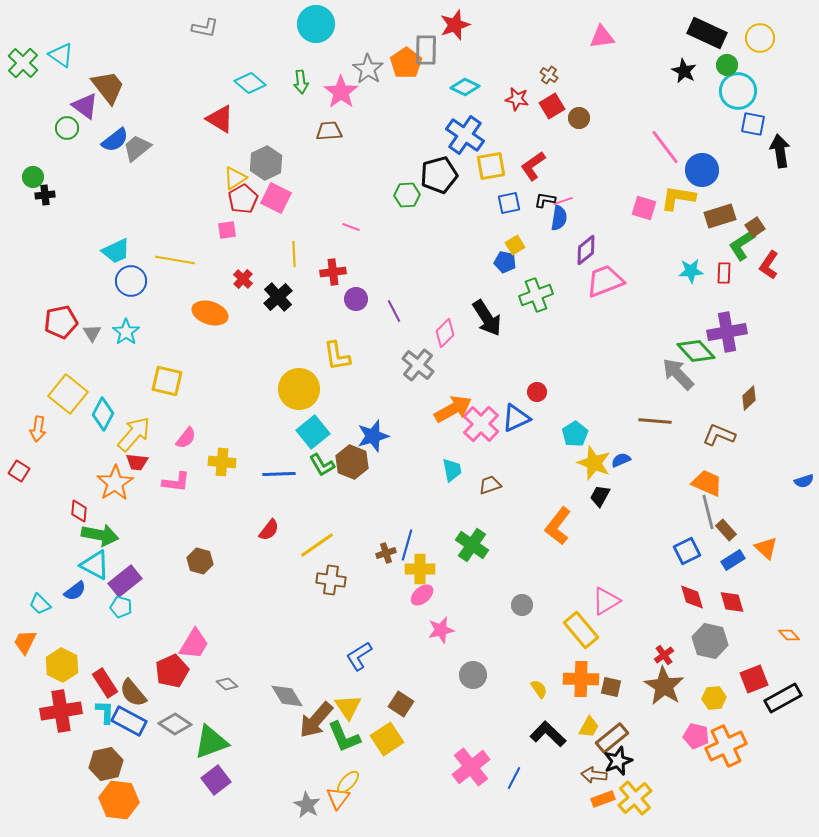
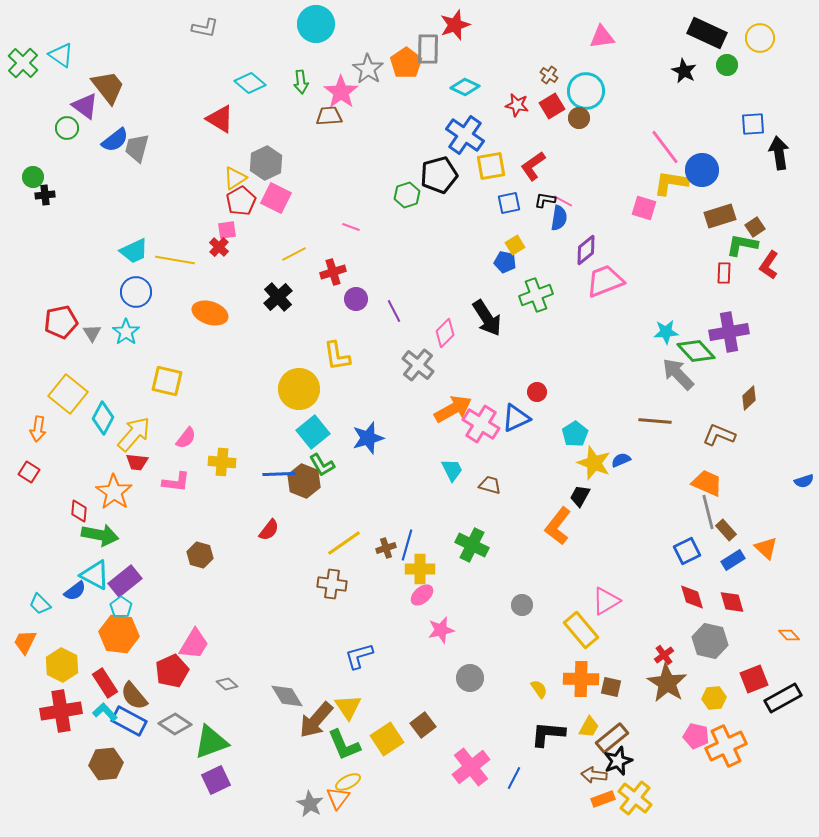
gray rectangle at (426, 50): moved 2 px right, 1 px up
cyan circle at (738, 91): moved 152 px left
red star at (517, 99): moved 6 px down
blue square at (753, 124): rotated 15 degrees counterclockwise
brown trapezoid at (329, 131): moved 15 px up
gray trapezoid at (137, 148): rotated 36 degrees counterclockwise
black arrow at (780, 151): moved 1 px left, 2 px down
green hexagon at (407, 195): rotated 15 degrees counterclockwise
yellow L-shape at (678, 198): moved 7 px left, 15 px up
red pentagon at (243, 199): moved 2 px left, 2 px down
pink line at (563, 201): rotated 48 degrees clockwise
green L-shape at (742, 245): rotated 44 degrees clockwise
cyan trapezoid at (116, 251): moved 18 px right
yellow line at (294, 254): rotated 65 degrees clockwise
cyan star at (691, 271): moved 25 px left, 61 px down
red cross at (333, 272): rotated 10 degrees counterclockwise
red cross at (243, 279): moved 24 px left, 32 px up
blue circle at (131, 281): moved 5 px right, 11 px down
purple cross at (727, 332): moved 2 px right
cyan diamond at (103, 414): moved 4 px down
pink cross at (481, 424): rotated 12 degrees counterclockwise
blue star at (373, 436): moved 5 px left, 2 px down
brown hexagon at (352, 462): moved 48 px left, 19 px down
cyan trapezoid at (452, 470): rotated 15 degrees counterclockwise
red square at (19, 471): moved 10 px right, 1 px down
orange star at (115, 483): moved 1 px left, 9 px down; rotated 6 degrees counterclockwise
brown trapezoid at (490, 485): rotated 35 degrees clockwise
black trapezoid at (600, 496): moved 20 px left
yellow line at (317, 545): moved 27 px right, 2 px up
green cross at (472, 545): rotated 8 degrees counterclockwise
brown cross at (386, 553): moved 5 px up
brown hexagon at (200, 561): moved 6 px up
cyan triangle at (95, 565): moved 10 px down
brown cross at (331, 580): moved 1 px right, 4 px down
cyan pentagon at (121, 607): rotated 20 degrees clockwise
blue L-shape at (359, 656): rotated 16 degrees clockwise
gray circle at (473, 675): moved 3 px left, 3 px down
brown star at (664, 686): moved 3 px right, 3 px up
brown semicircle at (133, 693): moved 1 px right, 3 px down
brown square at (401, 704): moved 22 px right, 21 px down; rotated 20 degrees clockwise
cyan L-shape at (105, 712): rotated 45 degrees counterclockwise
black L-shape at (548, 734): rotated 39 degrees counterclockwise
green L-shape at (344, 737): moved 8 px down
brown hexagon at (106, 764): rotated 8 degrees clockwise
purple square at (216, 780): rotated 12 degrees clockwise
yellow ellipse at (348, 782): rotated 20 degrees clockwise
yellow cross at (635, 798): rotated 12 degrees counterclockwise
orange hexagon at (119, 800): moved 166 px up
gray star at (307, 805): moved 3 px right, 1 px up
